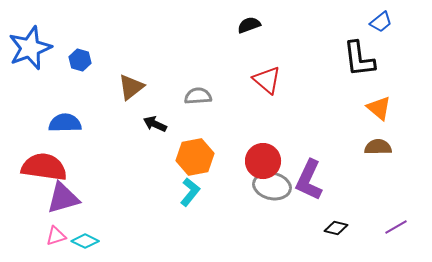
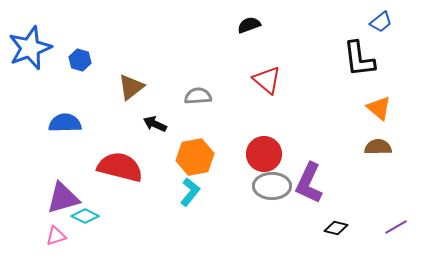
red circle: moved 1 px right, 7 px up
red semicircle: moved 76 px right; rotated 6 degrees clockwise
purple L-shape: moved 3 px down
gray ellipse: rotated 12 degrees counterclockwise
cyan diamond: moved 25 px up
